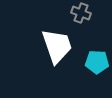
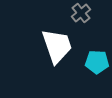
gray cross: rotated 30 degrees clockwise
